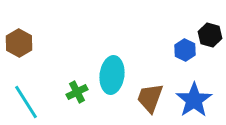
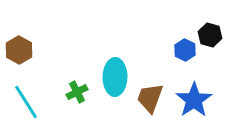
brown hexagon: moved 7 px down
cyan ellipse: moved 3 px right, 2 px down; rotated 6 degrees counterclockwise
